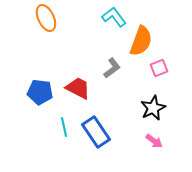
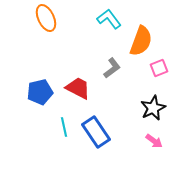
cyan L-shape: moved 5 px left, 2 px down
blue pentagon: rotated 20 degrees counterclockwise
